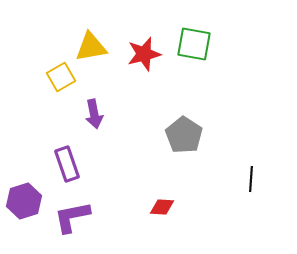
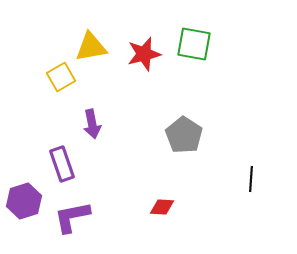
purple arrow: moved 2 px left, 10 px down
purple rectangle: moved 5 px left
